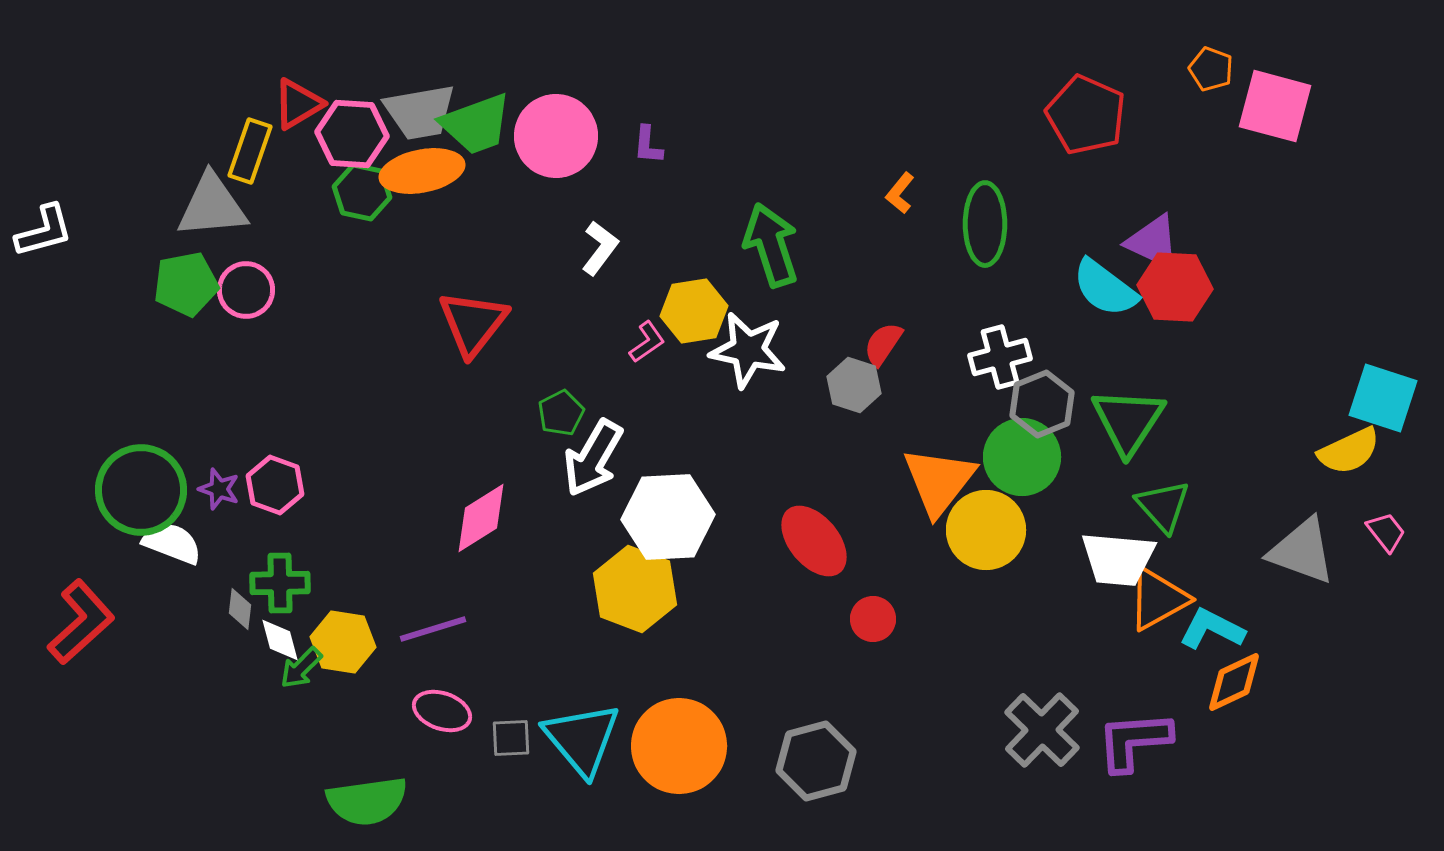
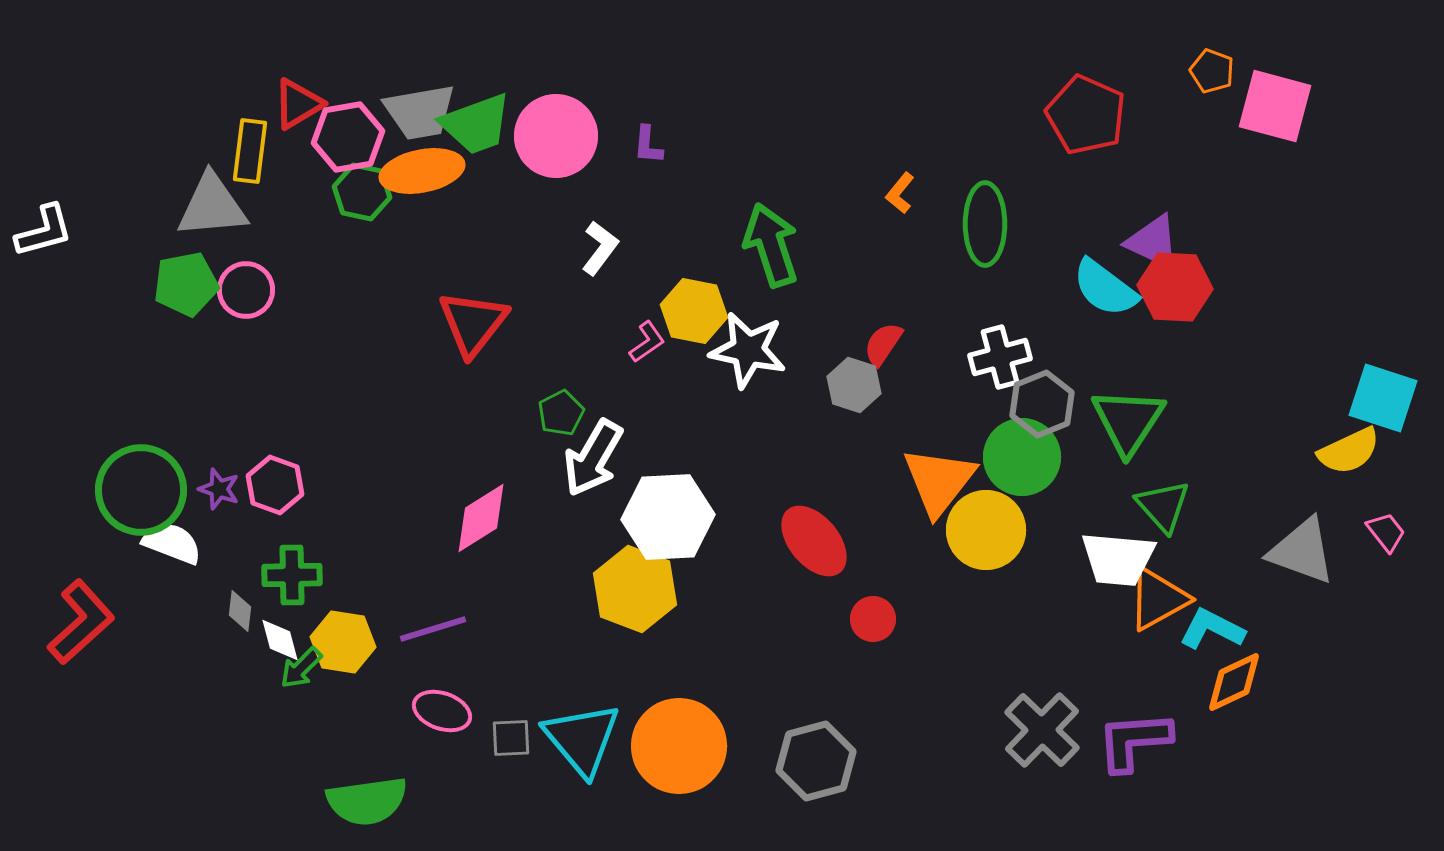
orange pentagon at (1211, 69): moved 1 px right, 2 px down
pink hexagon at (352, 134): moved 4 px left, 3 px down; rotated 14 degrees counterclockwise
yellow rectangle at (250, 151): rotated 12 degrees counterclockwise
yellow hexagon at (694, 311): rotated 20 degrees clockwise
green cross at (280, 583): moved 12 px right, 8 px up
gray diamond at (240, 609): moved 2 px down
